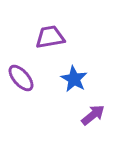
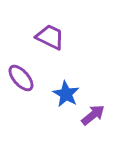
purple trapezoid: rotated 36 degrees clockwise
blue star: moved 8 px left, 15 px down
